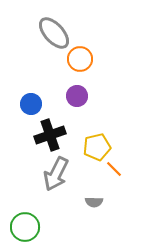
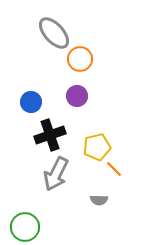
blue circle: moved 2 px up
gray semicircle: moved 5 px right, 2 px up
